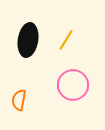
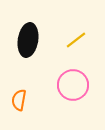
yellow line: moved 10 px right; rotated 20 degrees clockwise
